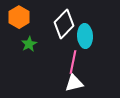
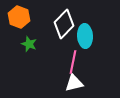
orange hexagon: rotated 10 degrees counterclockwise
green star: rotated 21 degrees counterclockwise
